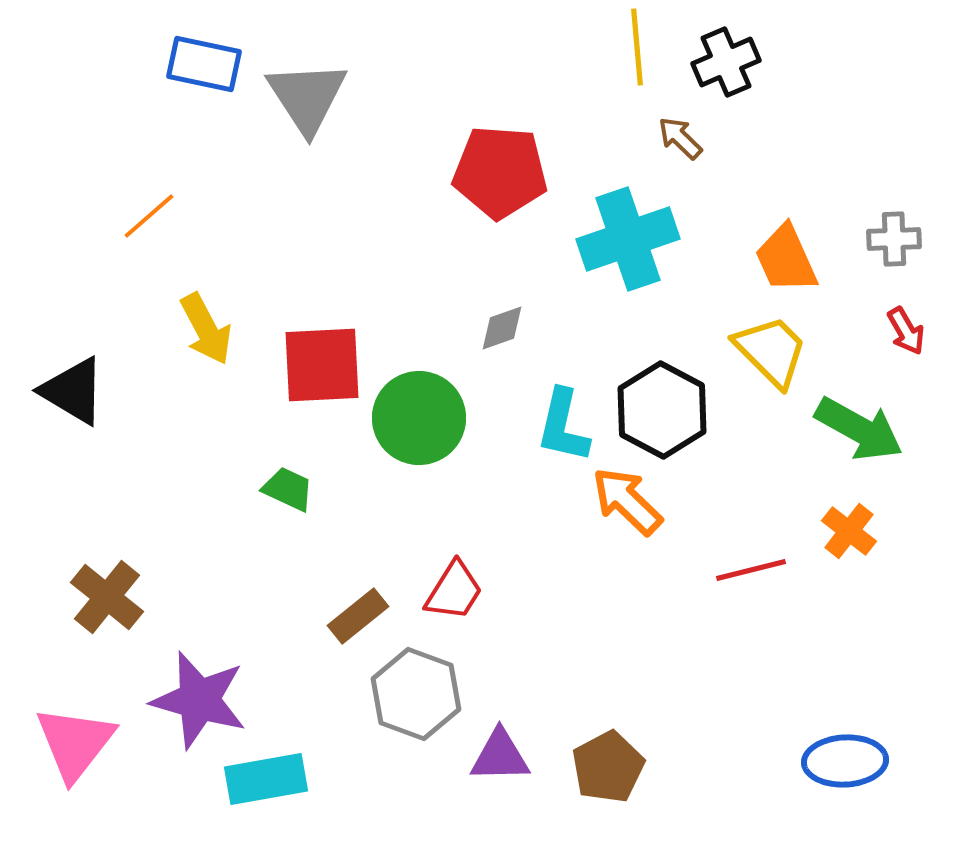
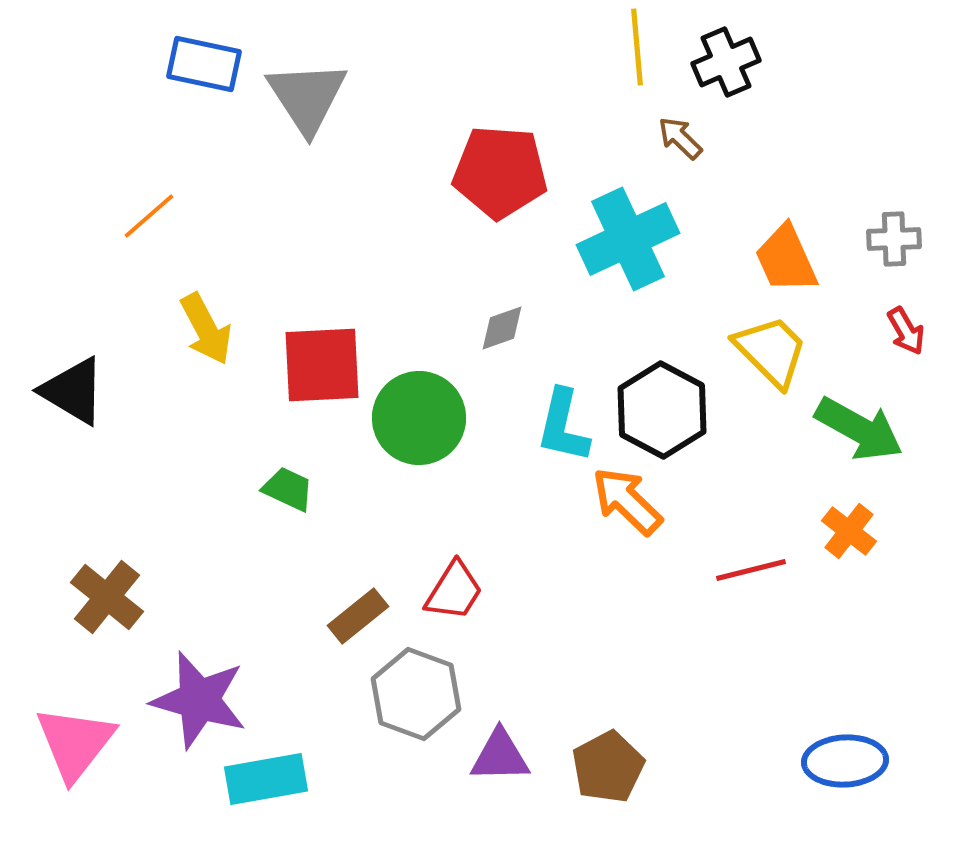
cyan cross: rotated 6 degrees counterclockwise
